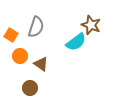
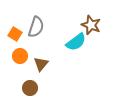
orange square: moved 4 px right, 1 px up
brown triangle: rotated 35 degrees clockwise
